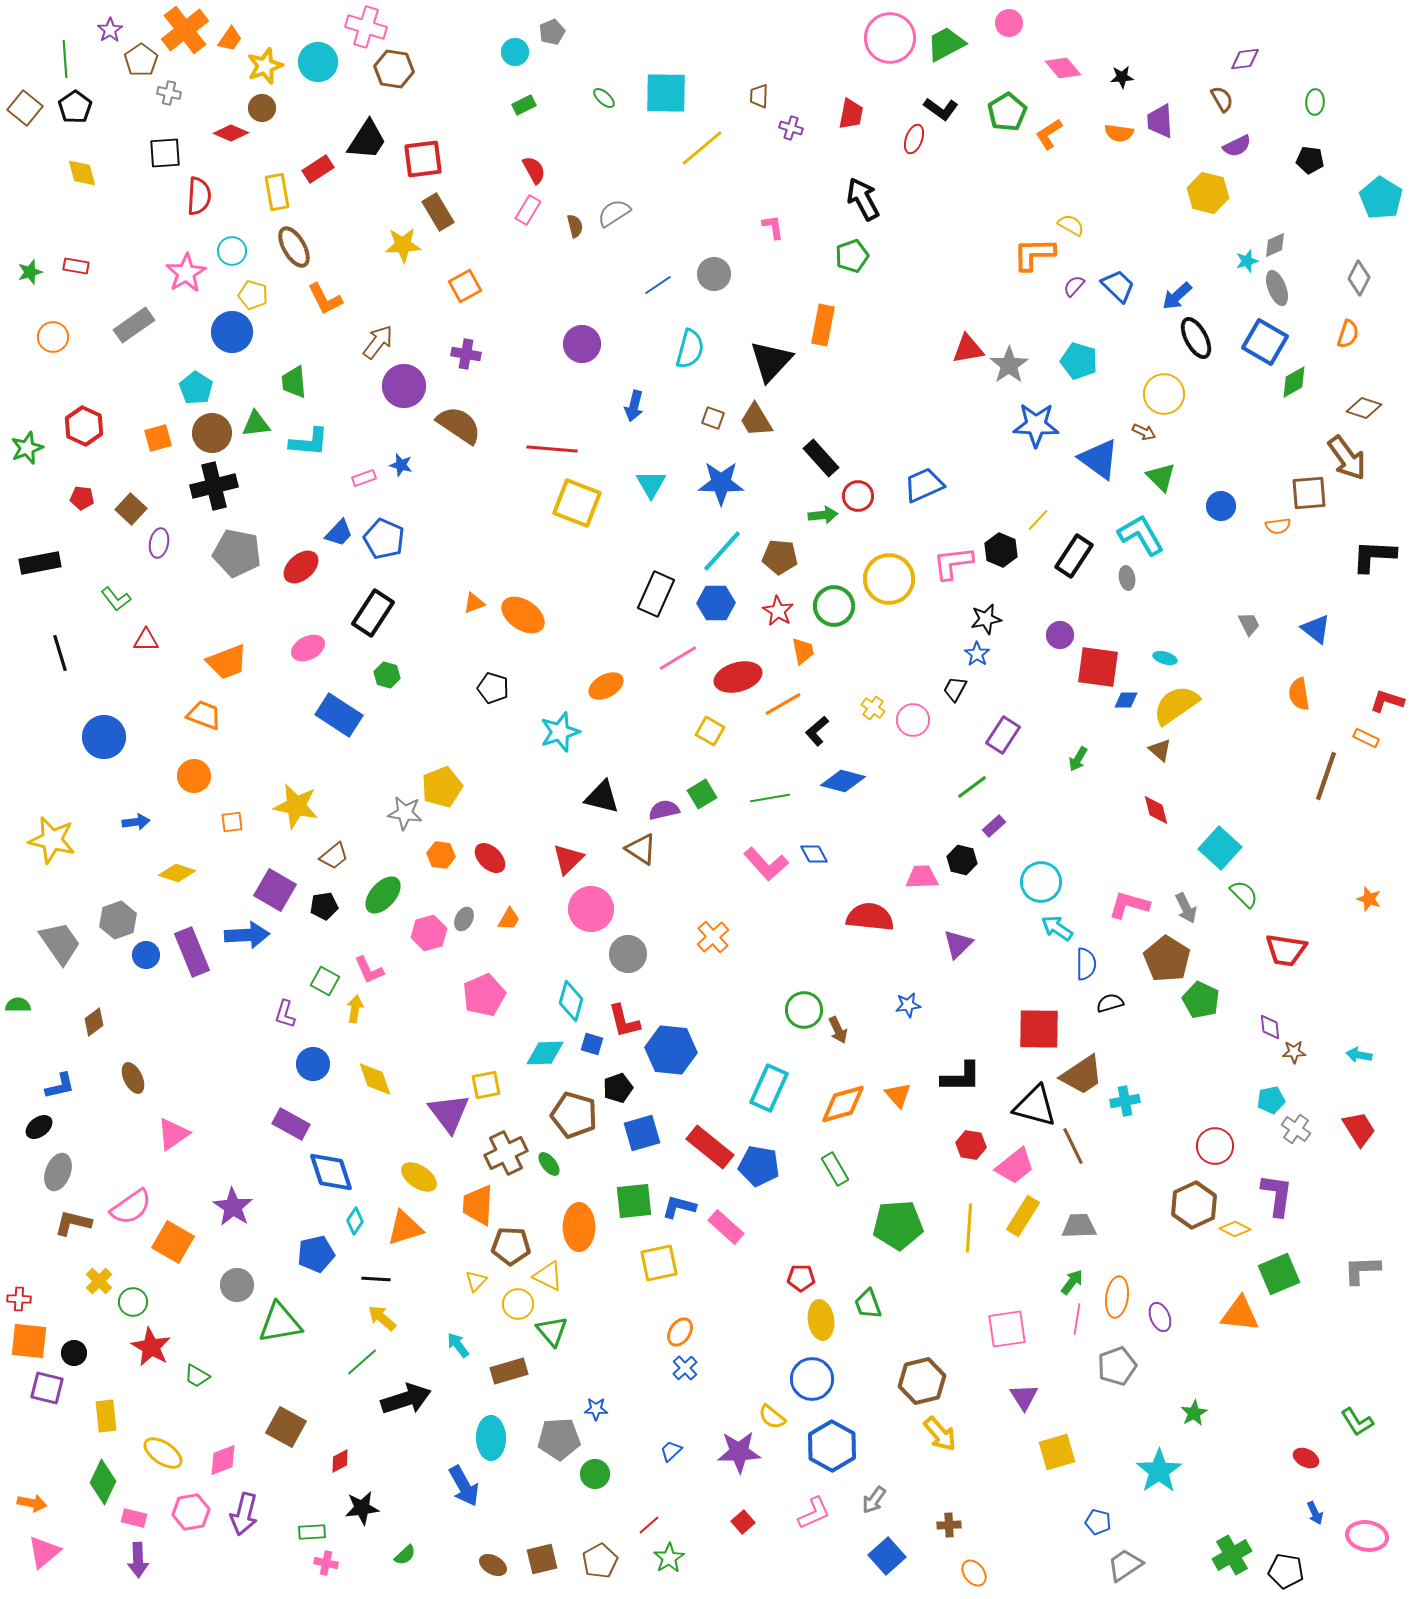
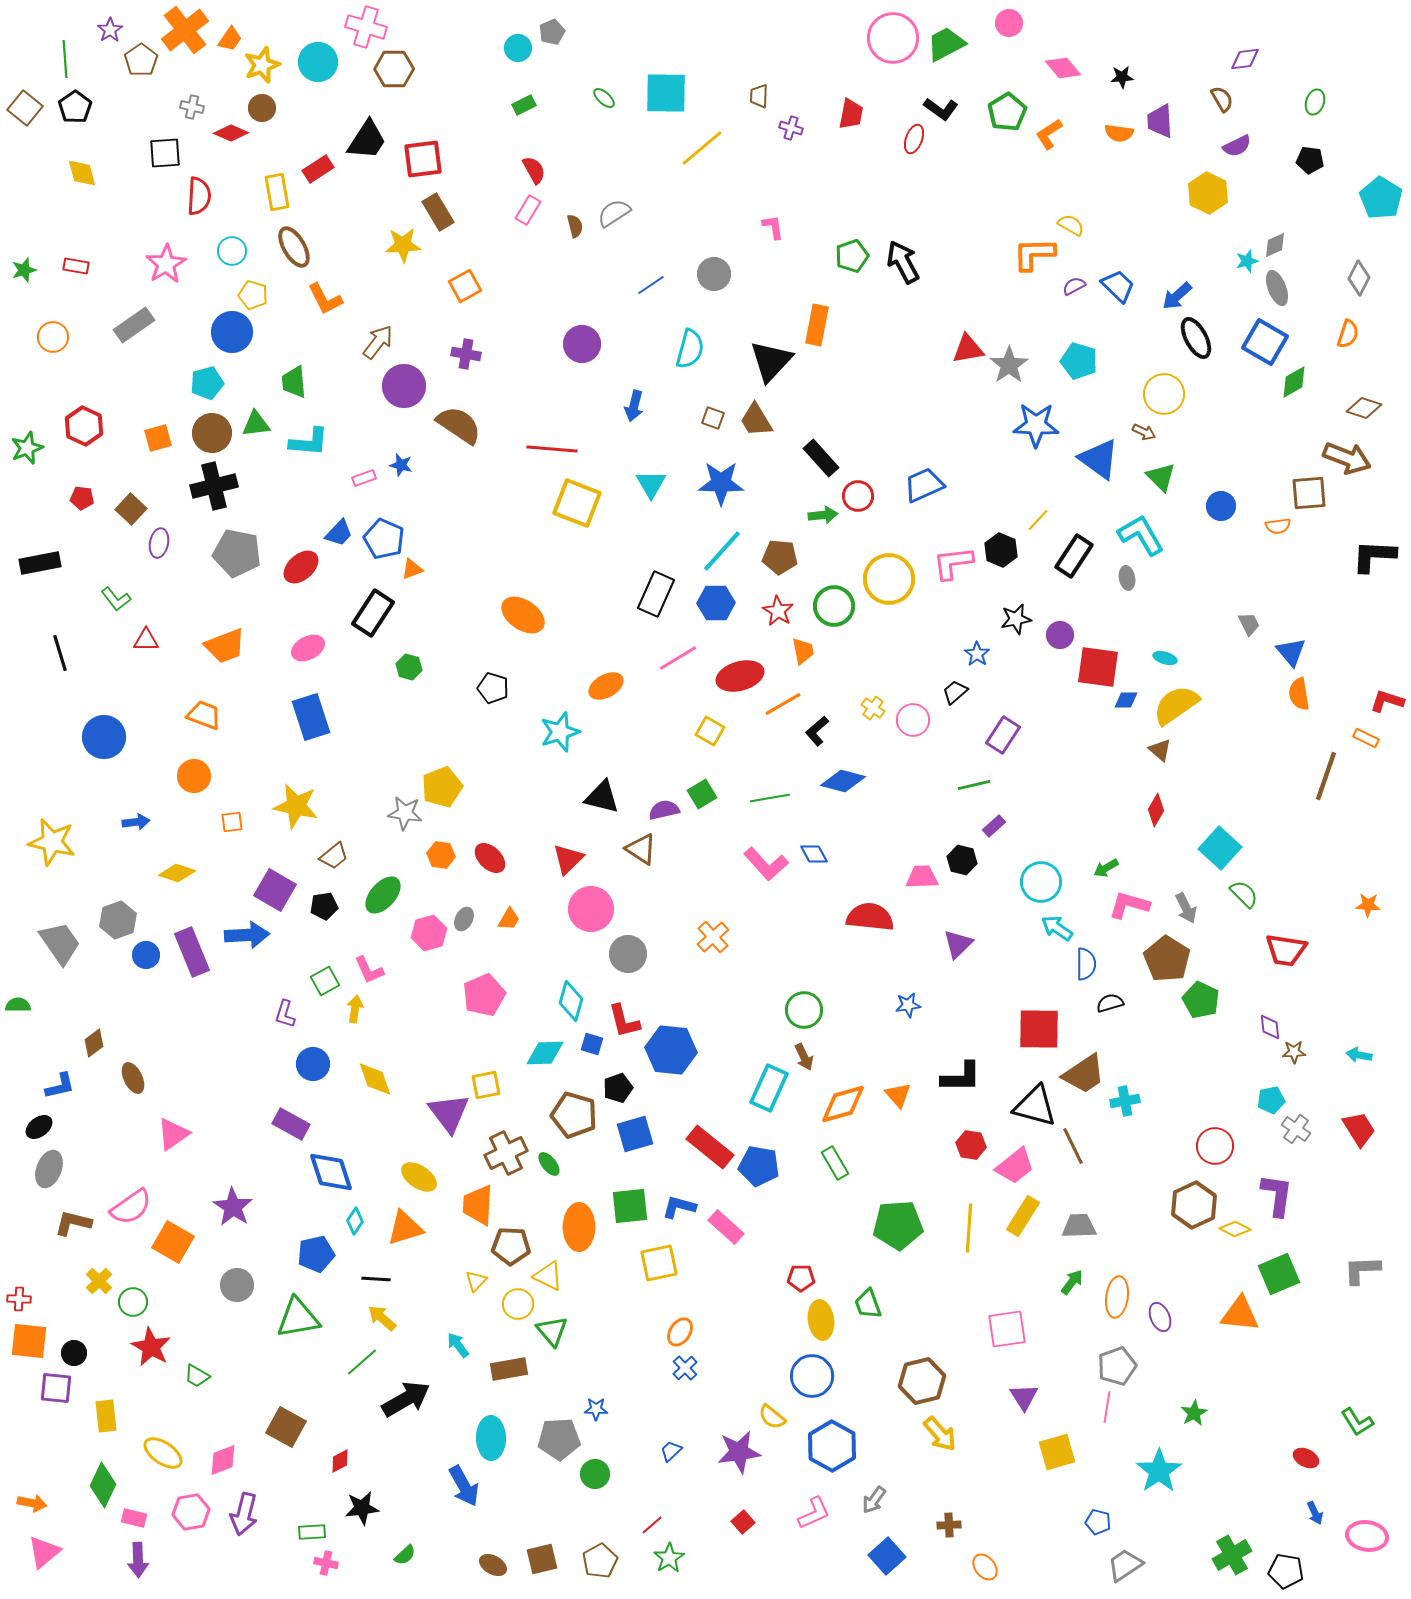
pink circle at (890, 38): moved 3 px right
cyan circle at (515, 52): moved 3 px right, 4 px up
yellow star at (265, 66): moved 3 px left, 1 px up
brown hexagon at (394, 69): rotated 9 degrees counterclockwise
gray cross at (169, 93): moved 23 px right, 14 px down
green ellipse at (1315, 102): rotated 15 degrees clockwise
yellow hexagon at (1208, 193): rotated 12 degrees clockwise
black arrow at (863, 199): moved 40 px right, 63 px down
green star at (30, 272): moved 6 px left, 2 px up
pink star at (186, 273): moved 20 px left, 9 px up
blue line at (658, 285): moved 7 px left
purple semicircle at (1074, 286): rotated 20 degrees clockwise
orange rectangle at (823, 325): moved 6 px left
cyan pentagon at (196, 388): moved 11 px right, 5 px up; rotated 24 degrees clockwise
brown arrow at (1347, 458): rotated 33 degrees counterclockwise
orange triangle at (474, 603): moved 62 px left, 34 px up
black star at (986, 619): moved 30 px right
blue triangle at (1316, 629): moved 25 px left, 23 px down; rotated 12 degrees clockwise
orange trapezoid at (227, 662): moved 2 px left, 16 px up
green hexagon at (387, 675): moved 22 px right, 8 px up
red ellipse at (738, 677): moved 2 px right, 1 px up
black trapezoid at (955, 689): moved 3 px down; rotated 20 degrees clockwise
blue rectangle at (339, 715): moved 28 px left, 2 px down; rotated 39 degrees clockwise
green arrow at (1078, 759): moved 28 px right, 109 px down; rotated 30 degrees clockwise
green line at (972, 787): moved 2 px right, 2 px up; rotated 24 degrees clockwise
red diamond at (1156, 810): rotated 44 degrees clockwise
yellow star at (52, 840): moved 2 px down
orange star at (1369, 899): moved 1 px left, 6 px down; rotated 15 degrees counterclockwise
green square at (325, 981): rotated 32 degrees clockwise
brown diamond at (94, 1022): moved 21 px down
brown arrow at (838, 1030): moved 34 px left, 27 px down
brown trapezoid at (1082, 1075): moved 2 px right, 1 px up
blue square at (642, 1133): moved 7 px left, 1 px down
green rectangle at (835, 1169): moved 6 px up
gray ellipse at (58, 1172): moved 9 px left, 3 px up
green square at (634, 1201): moved 4 px left, 5 px down
pink line at (1077, 1319): moved 30 px right, 88 px down
green triangle at (280, 1323): moved 18 px right, 5 px up
brown rectangle at (509, 1371): moved 2 px up; rotated 6 degrees clockwise
blue circle at (812, 1379): moved 3 px up
purple square at (47, 1388): moved 9 px right; rotated 8 degrees counterclockwise
black arrow at (406, 1399): rotated 12 degrees counterclockwise
purple star at (739, 1452): rotated 6 degrees counterclockwise
green diamond at (103, 1482): moved 3 px down
red line at (649, 1525): moved 3 px right
orange ellipse at (974, 1573): moved 11 px right, 6 px up
